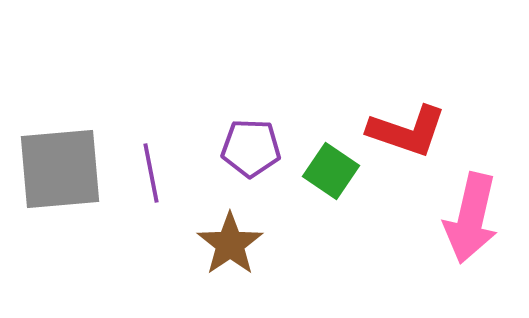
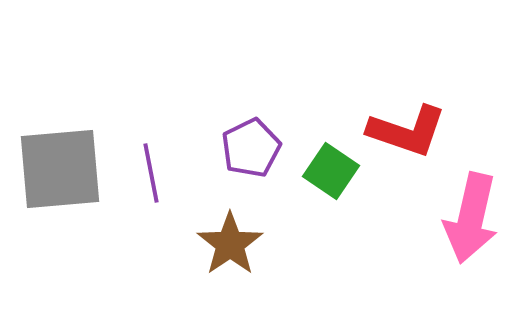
purple pentagon: rotated 28 degrees counterclockwise
